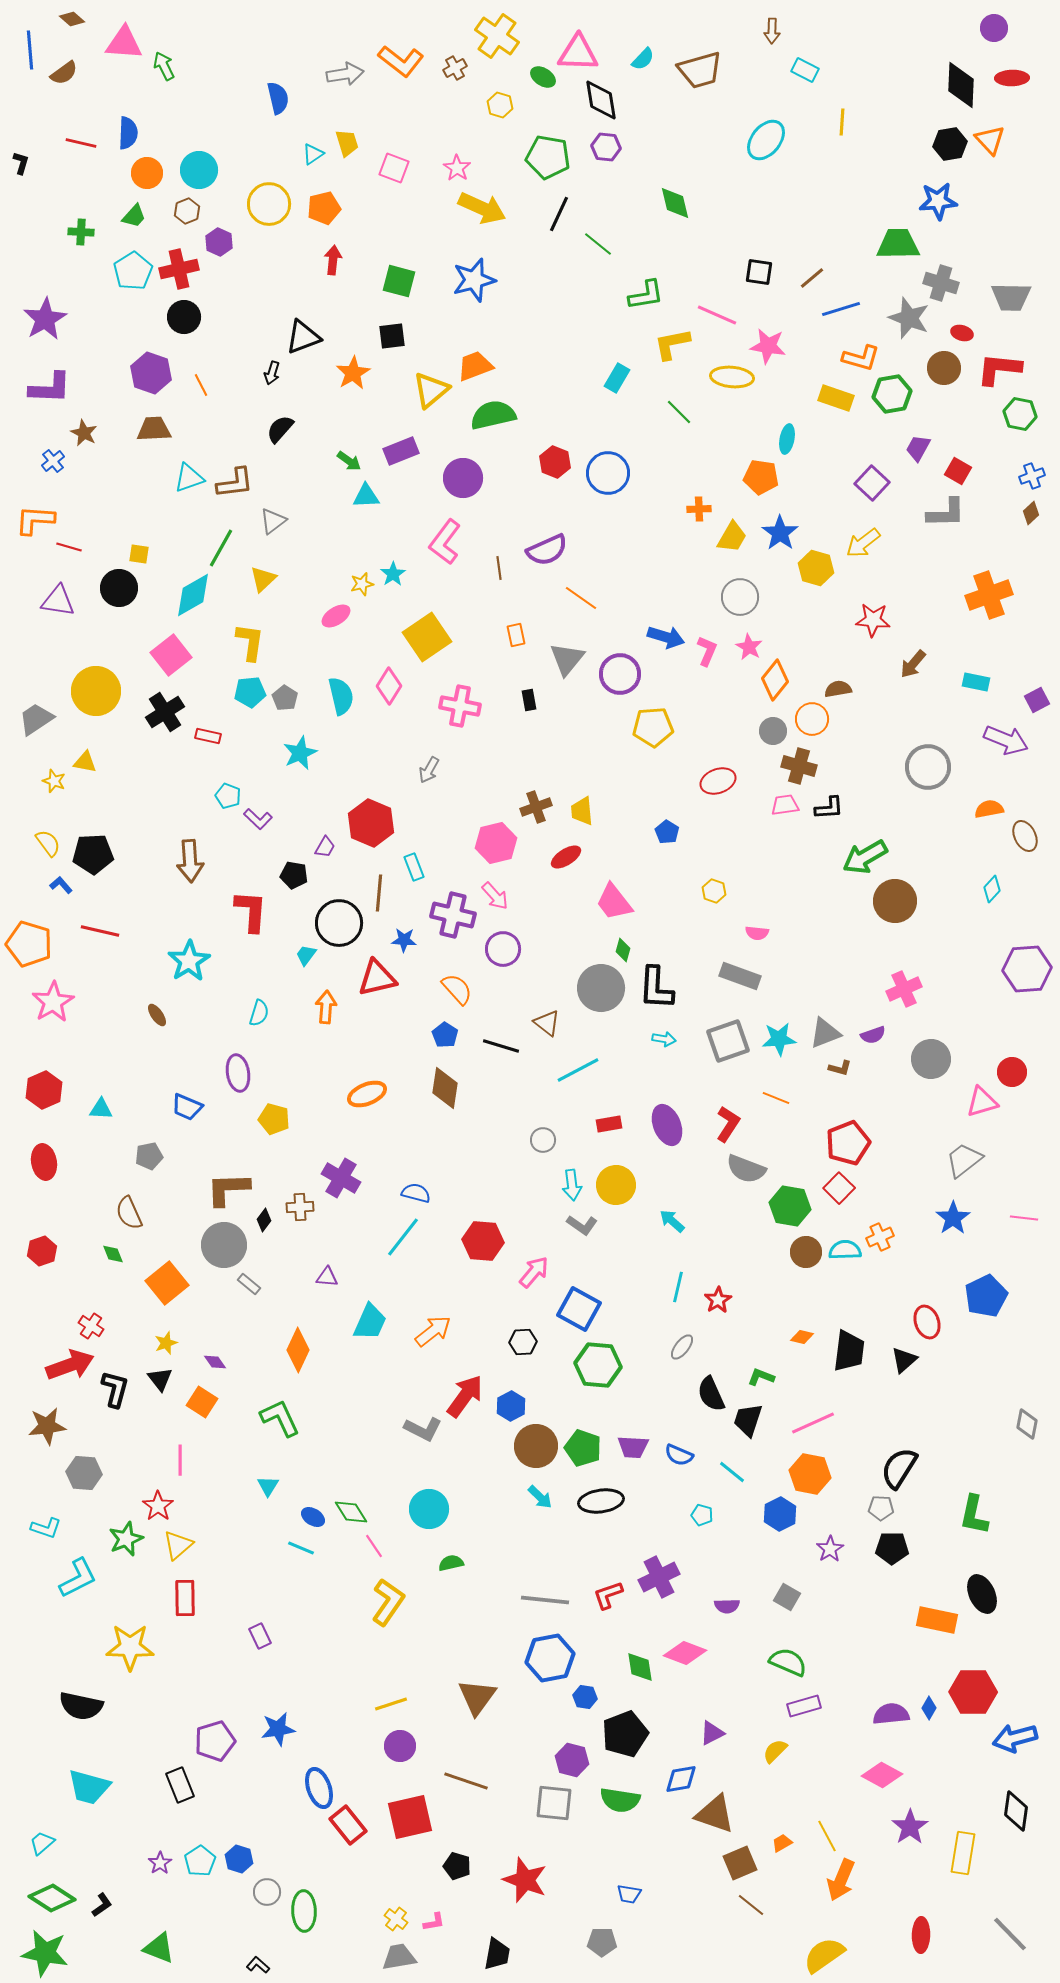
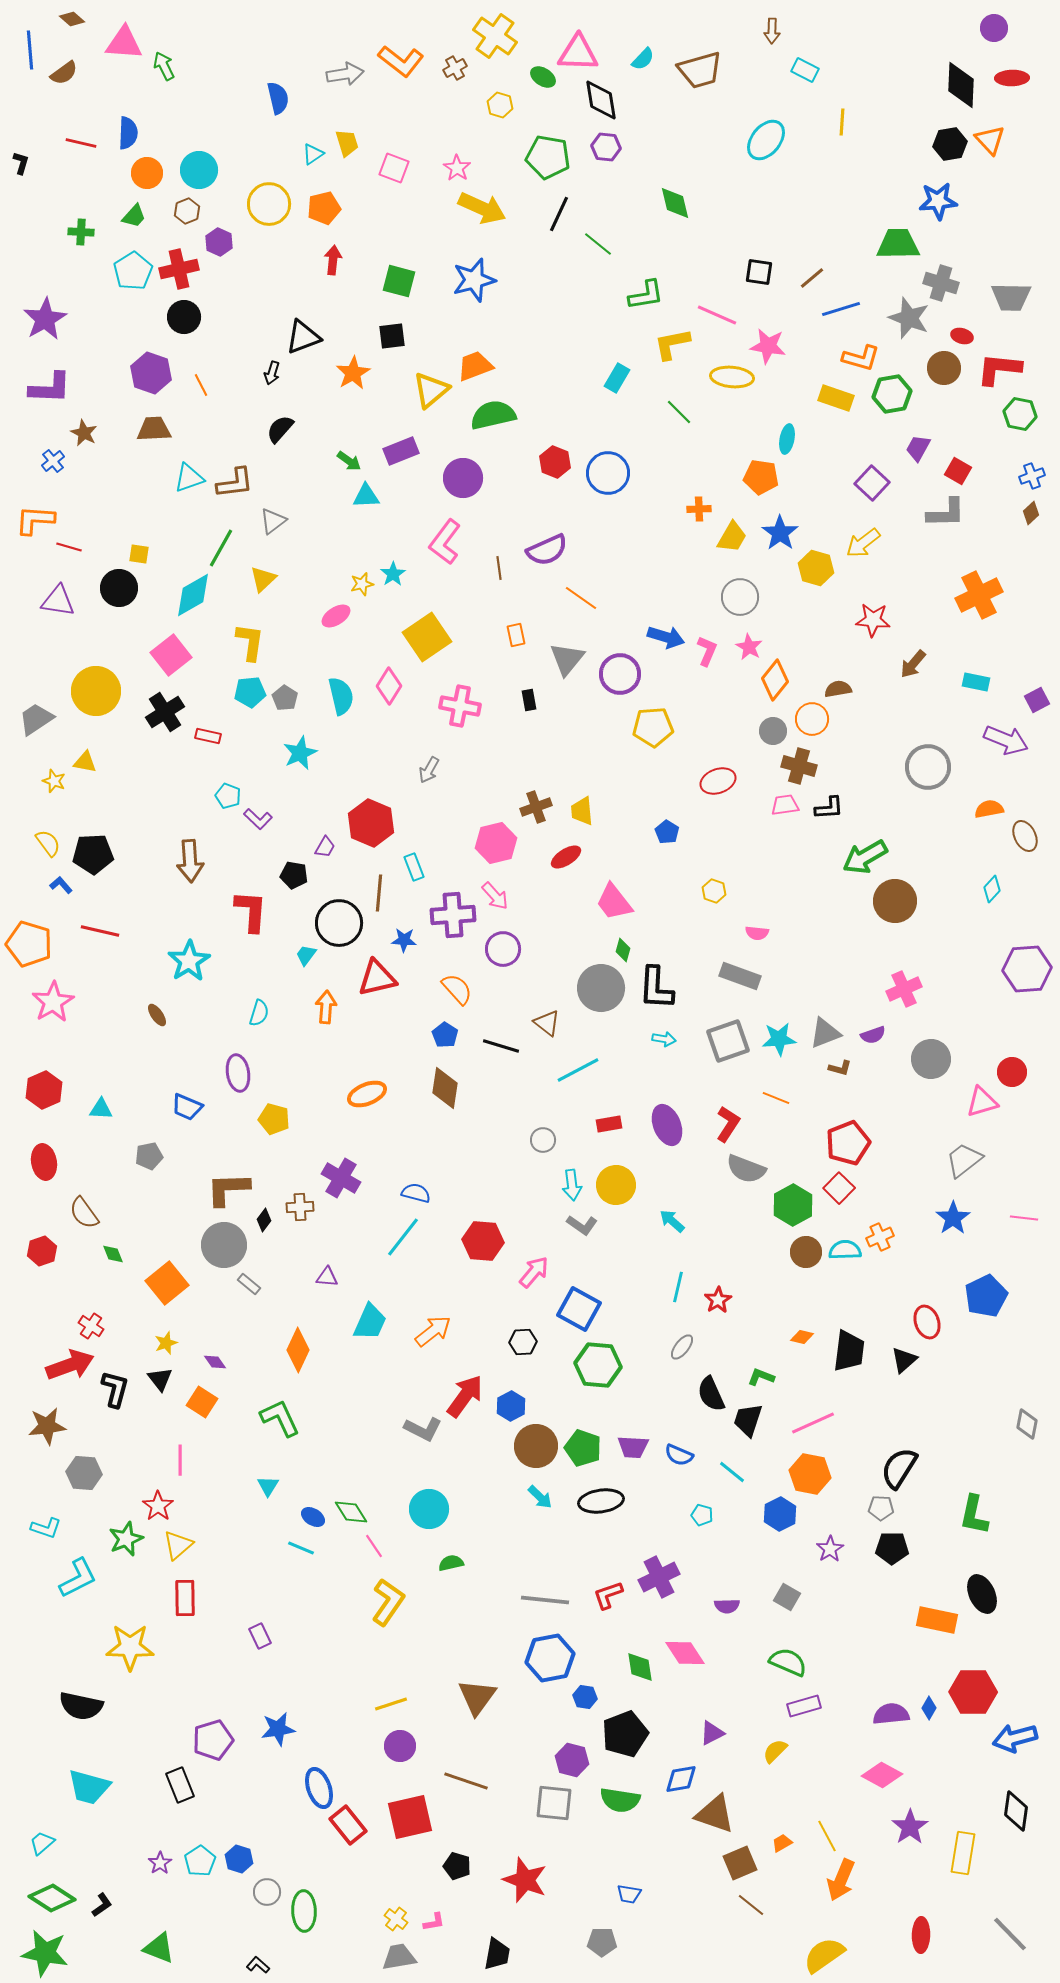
yellow cross at (497, 36): moved 2 px left
red ellipse at (962, 333): moved 3 px down
orange cross at (989, 595): moved 10 px left; rotated 6 degrees counterclockwise
purple cross at (453, 915): rotated 18 degrees counterclockwise
green hexagon at (790, 1206): moved 3 px right, 1 px up; rotated 21 degrees clockwise
brown semicircle at (129, 1213): moved 45 px left; rotated 12 degrees counterclockwise
pink diamond at (685, 1653): rotated 36 degrees clockwise
purple pentagon at (215, 1741): moved 2 px left, 1 px up
